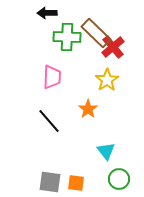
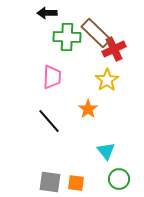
red cross: moved 1 px right, 2 px down; rotated 15 degrees clockwise
